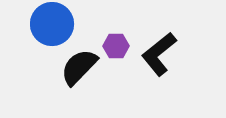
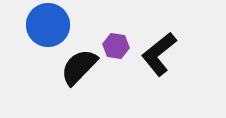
blue circle: moved 4 px left, 1 px down
purple hexagon: rotated 10 degrees clockwise
